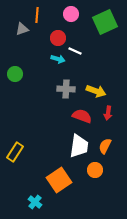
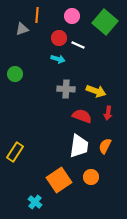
pink circle: moved 1 px right, 2 px down
green square: rotated 25 degrees counterclockwise
red circle: moved 1 px right
white line: moved 3 px right, 6 px up
orange circle: moved 4 px left, 7 px down
